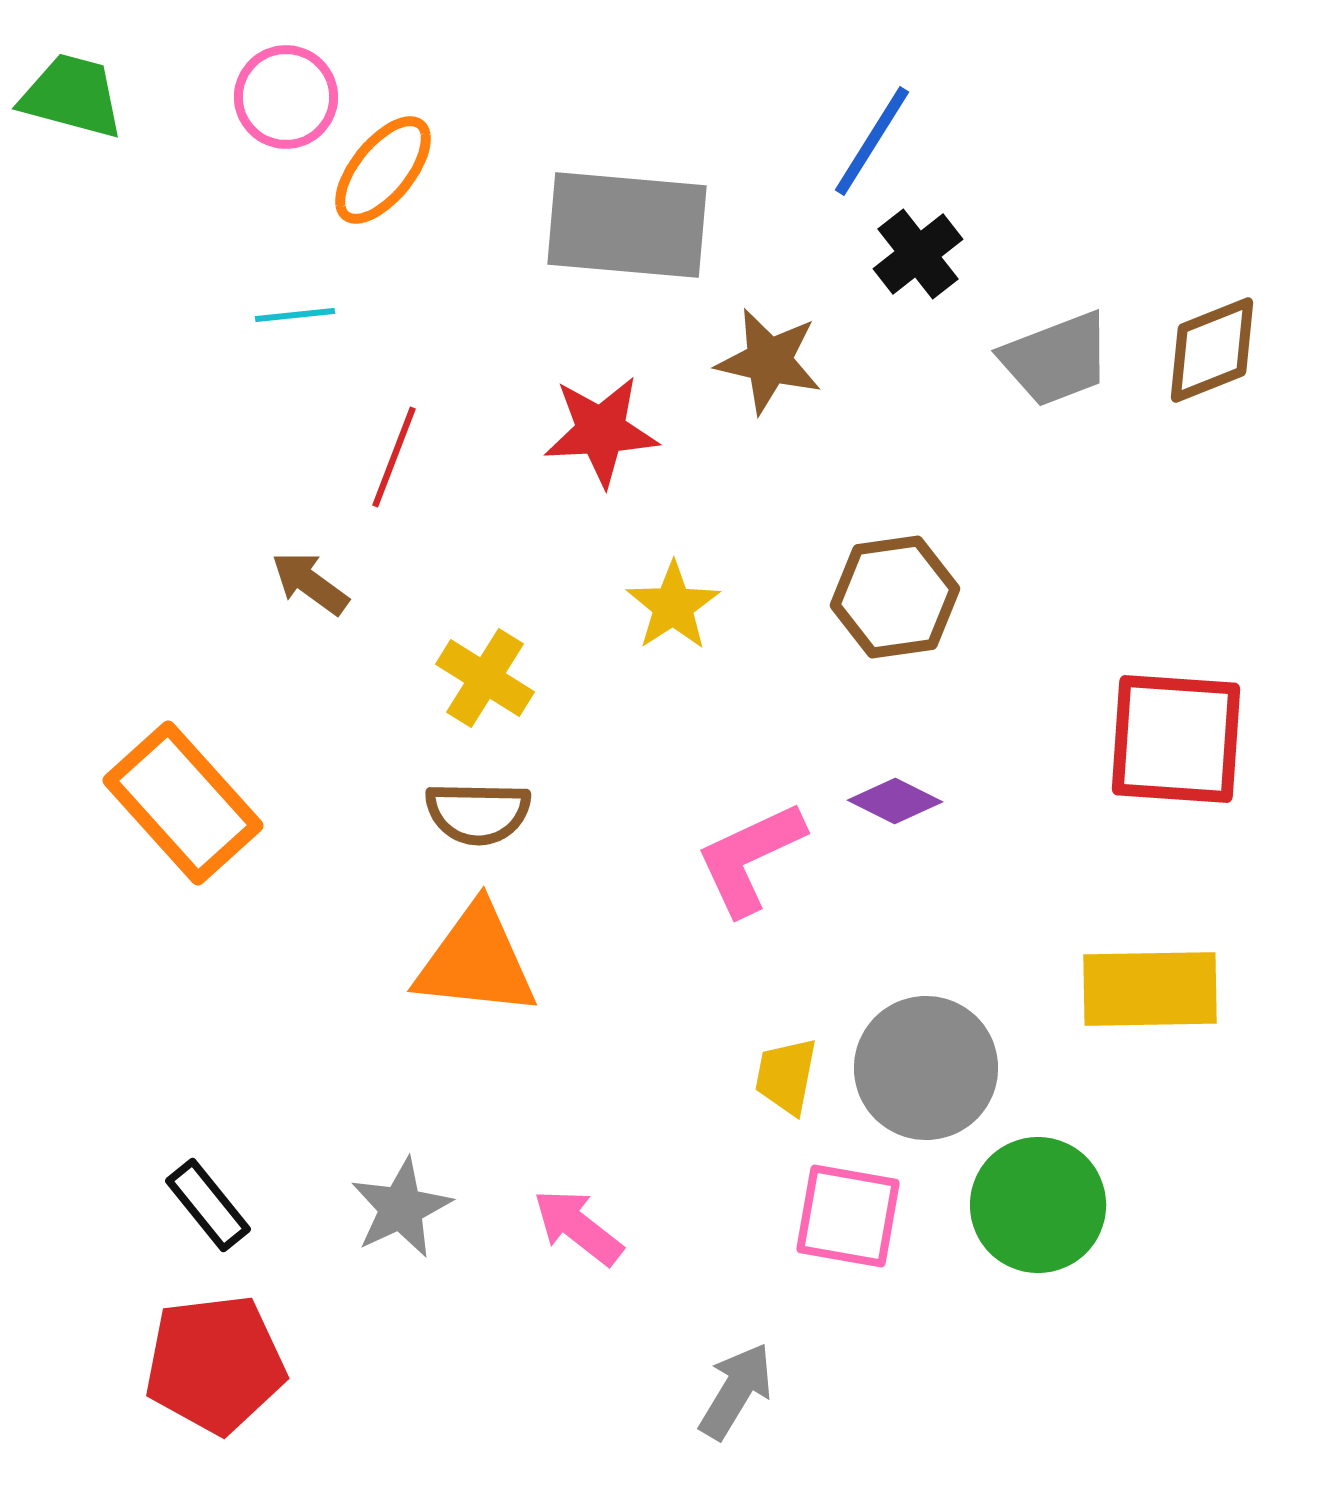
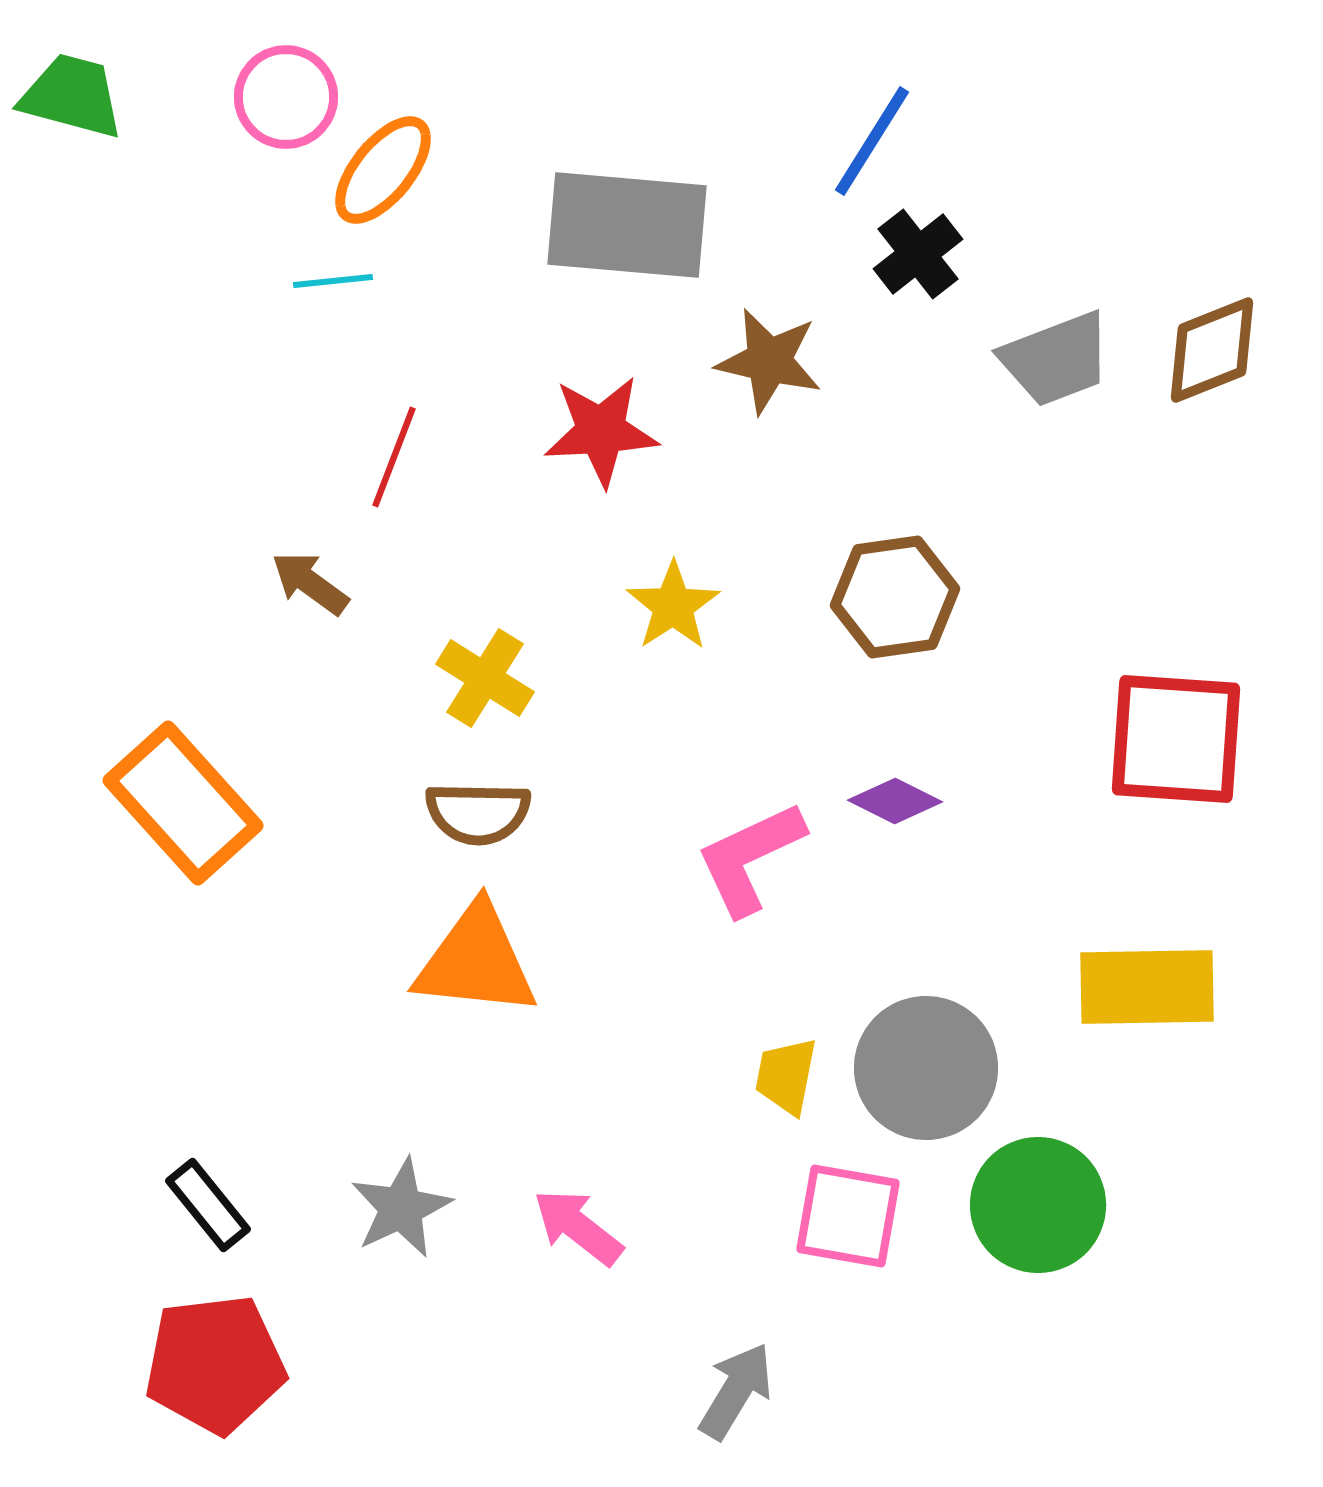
cyan line: moved 38 px right, 34 px up
yellow rectangle: moved 3 px left, 2 px up
